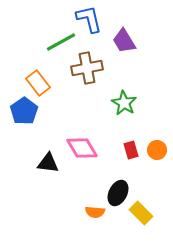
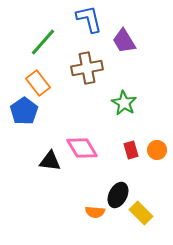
green line: moved 18 px left; rotated 20 degrees counterclockwise
black triangle: moved 2 px right, 2 px up
black ellipse: moved 2 px down
